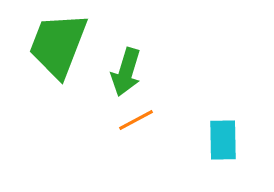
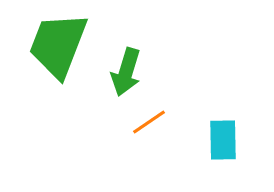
orange line: moved 13 px right, 2 px down; rotated 6 degrees counterclockwise
